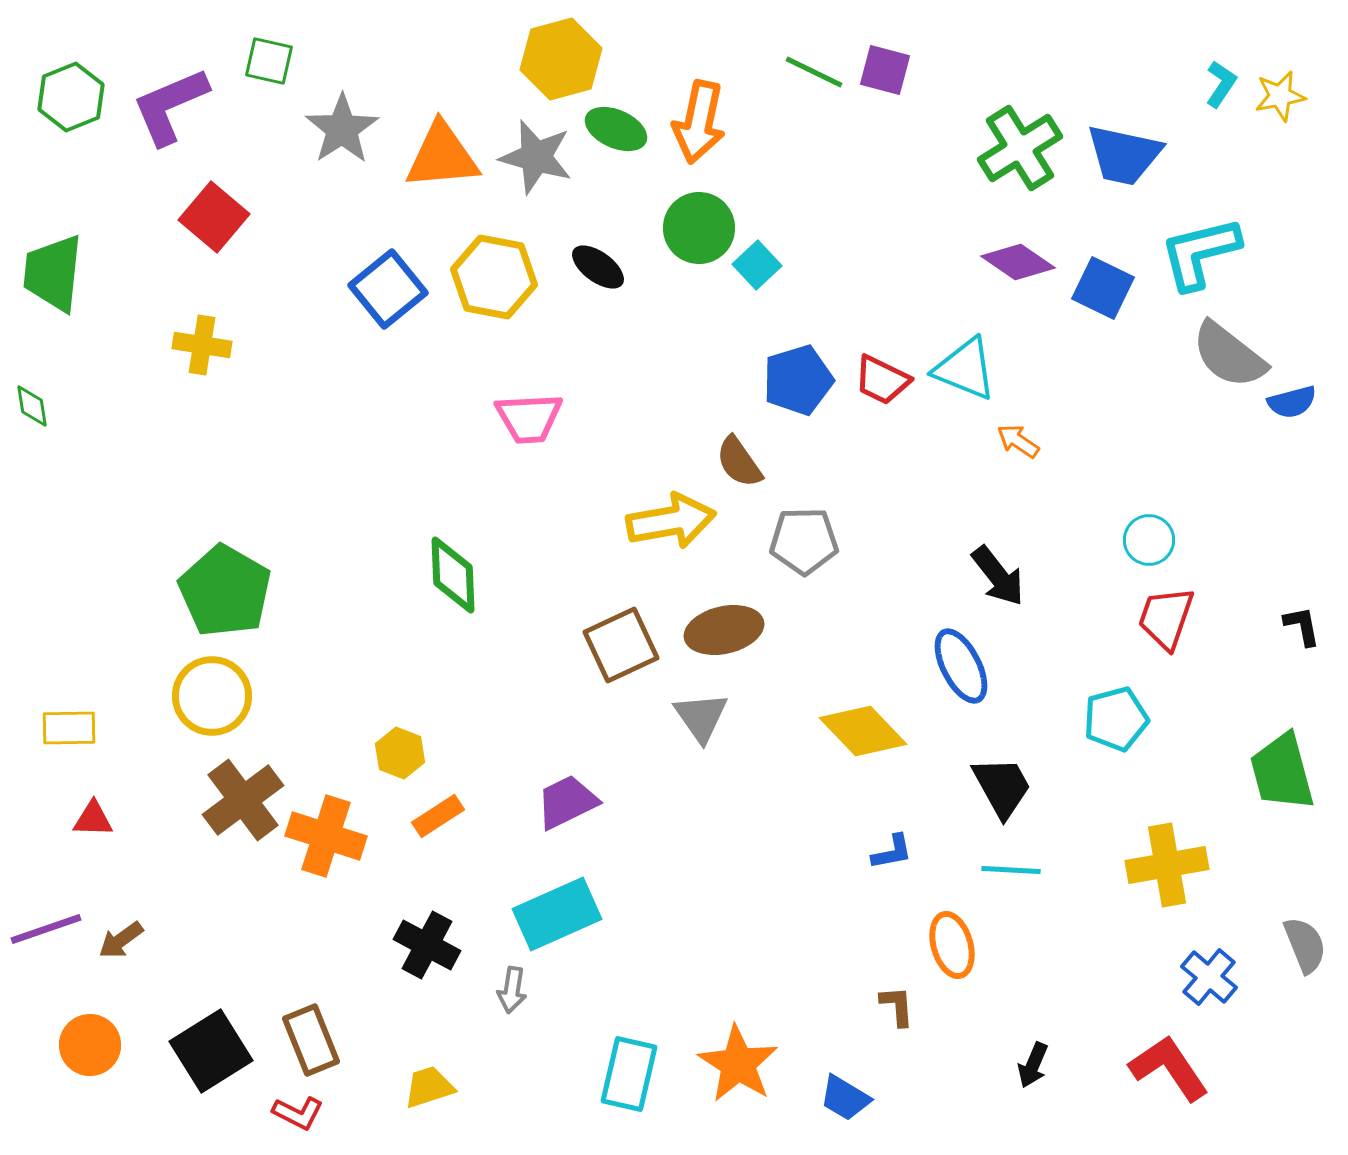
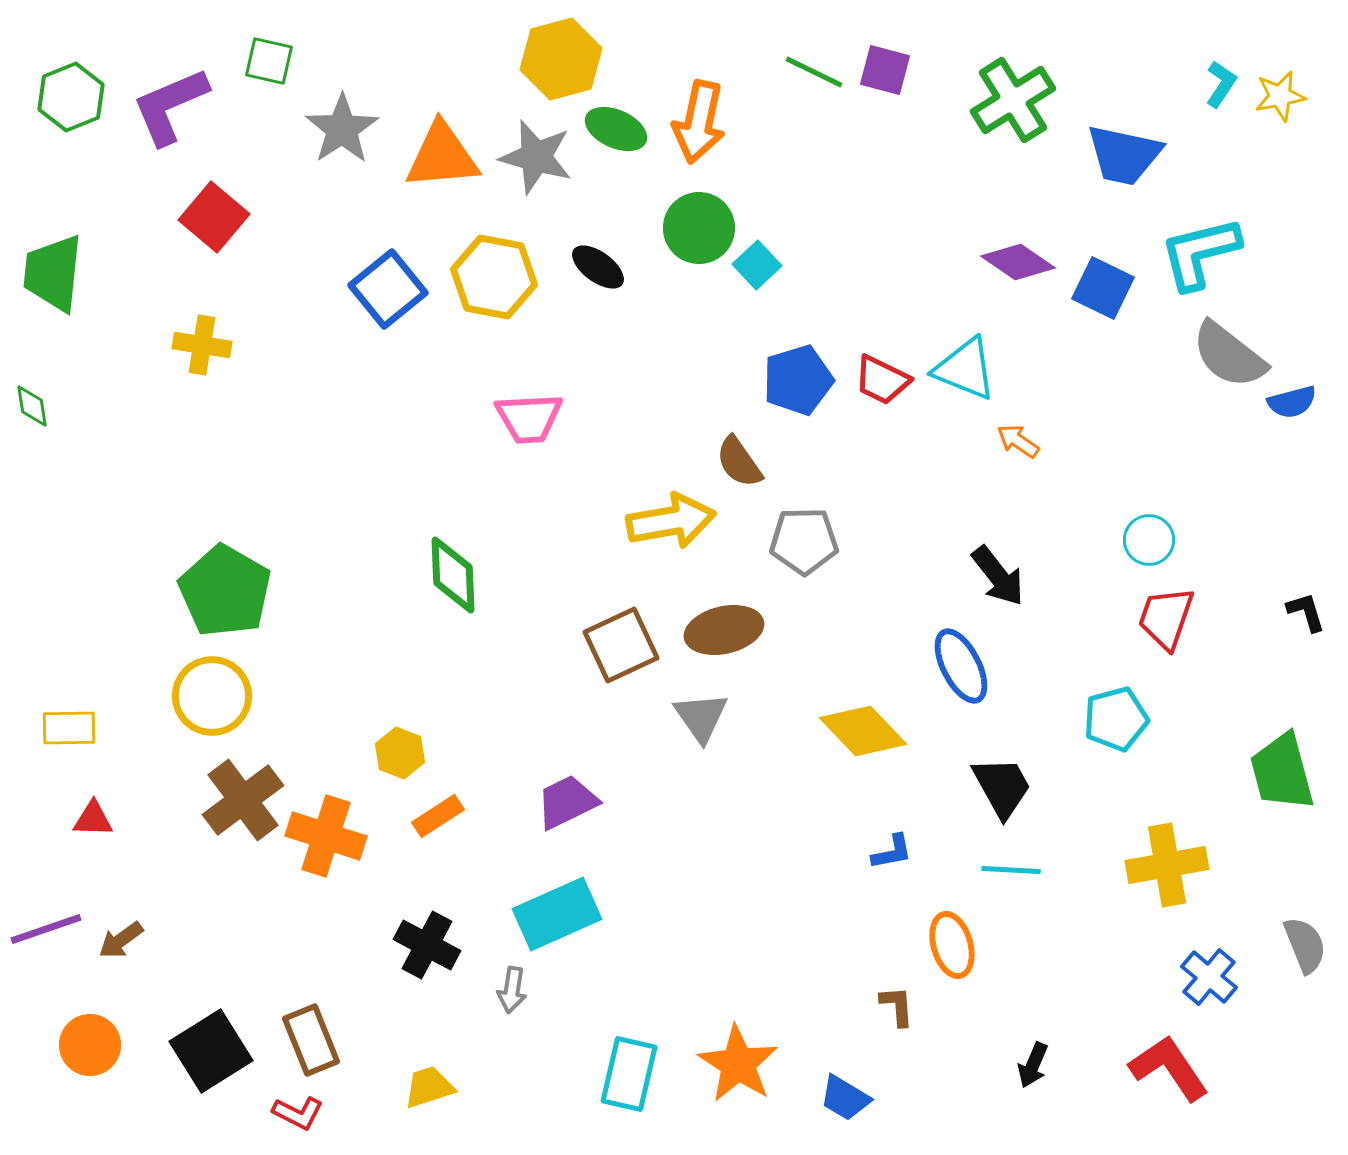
green cross at (1020, 148): moved 7 px left, 48 px up
black L-shape at (1302, 626): moved 4 px right, 14 px up; rotated 6 degrees counterclockwise
